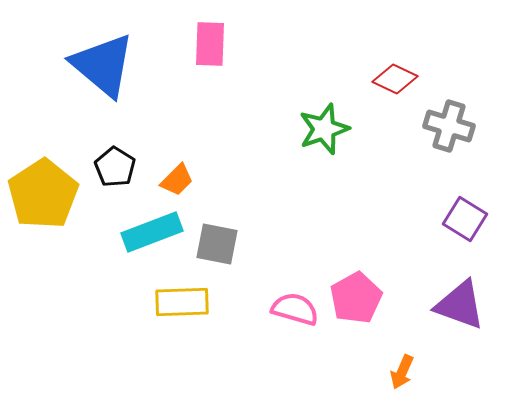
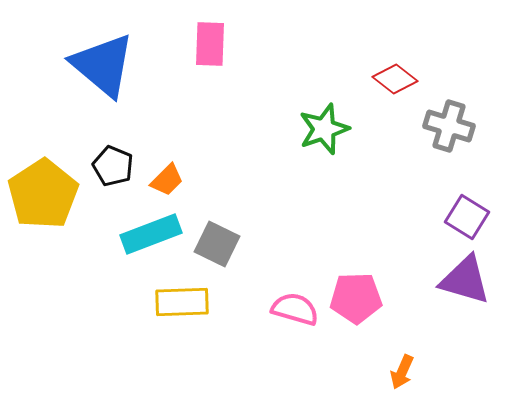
red diamond: rotated 12 degrees clockwise
black pentagon: moved 2 px left, 1 px up; rotated 9 degrees counterclockwise
orange trapezoid: moved 10 px left
purple square: moved 2 px right, 2 px up
cyan rectangle: moved 1 px left, 2 px down
gray square: rotated 15 degrees clockwise
pink pentagon: rotated 27 degrees clockwise
purple triangle: moved 5 px right, 25 px up; rotated 4 degrees counterclockwise
